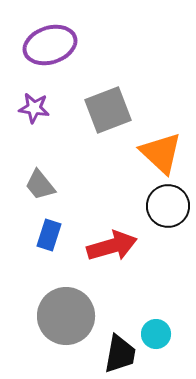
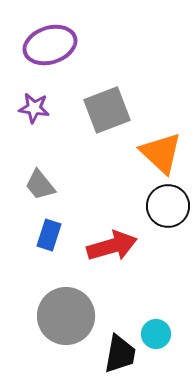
gray square: moved 1 px left
